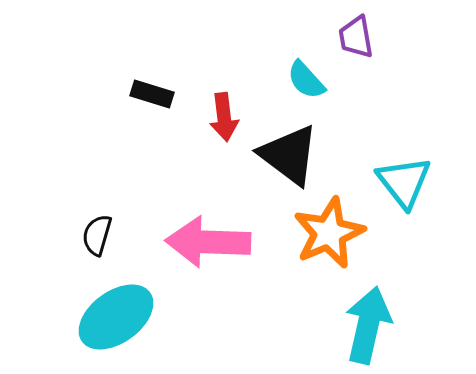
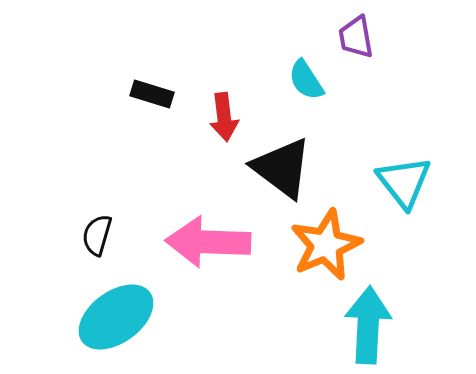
cyan semicircle: rotated 9 degrees clockwise
black triangle: moved 7 px left, 13 px down
orange star: moved 3 px left, 12 px down
cyan arrow: rotated 10 degrees counterclockwise
